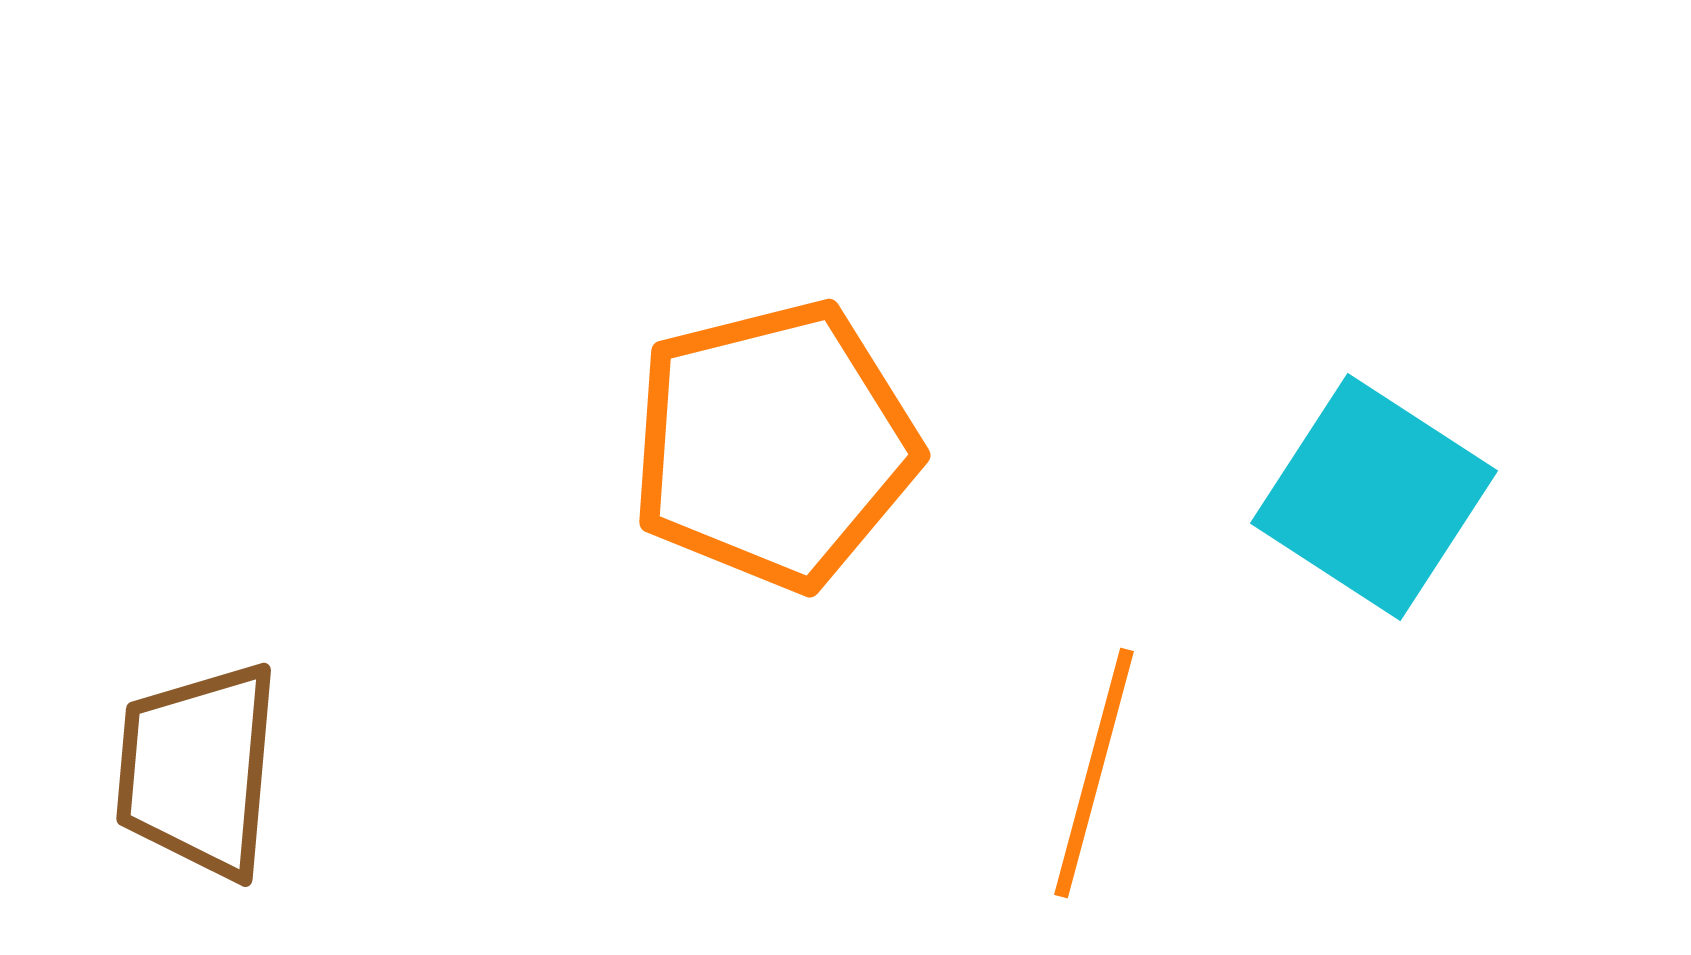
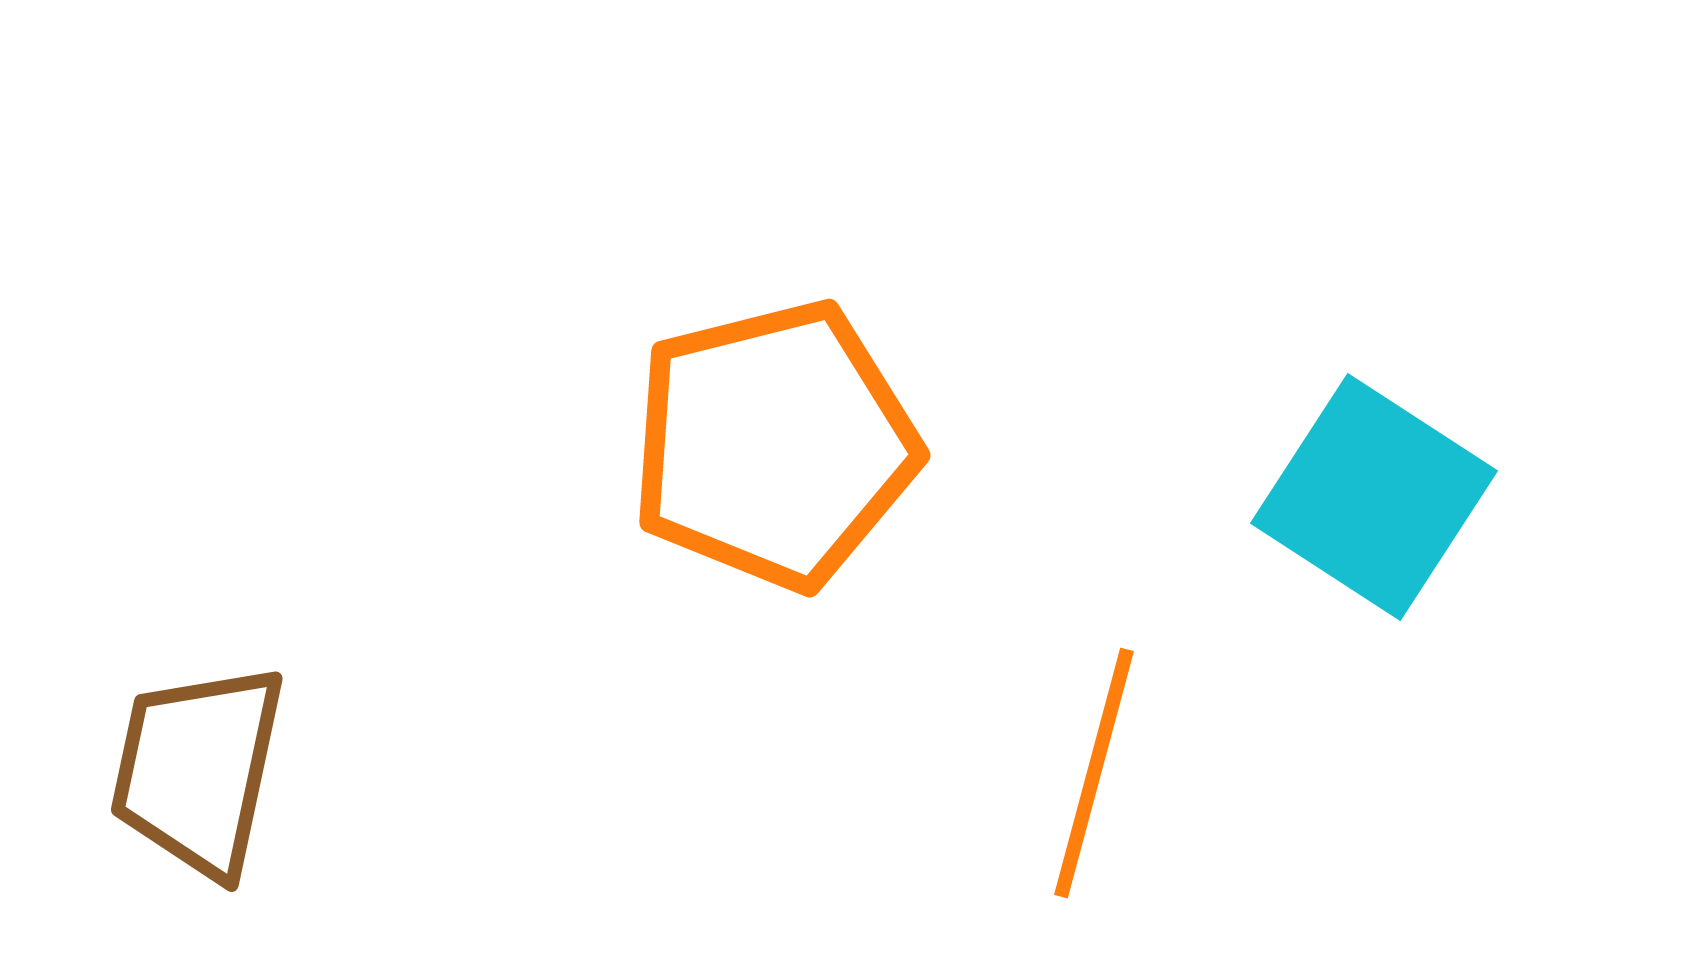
brown trapezoid: rotated 7 degrees clockwise
